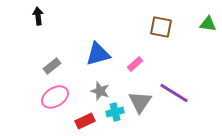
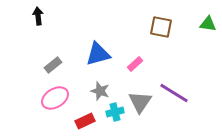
gray rectangle: moved 1 px right, 1 px up
pink ellipse: moved 1 px down
